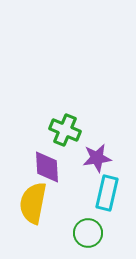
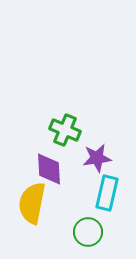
purple diamond: moved 2 px right, 2 px down
yellow semicircle: moved 1 px left
green circle: moved 1 px up
